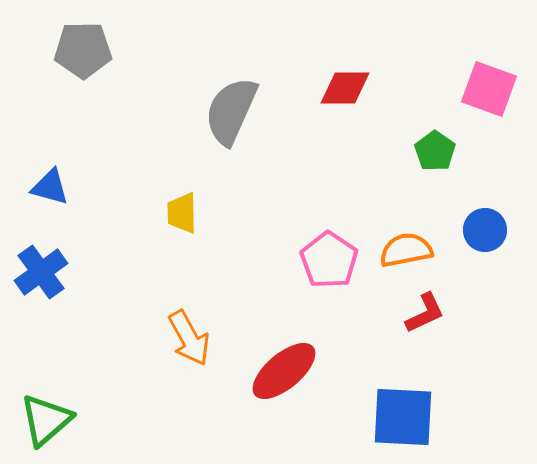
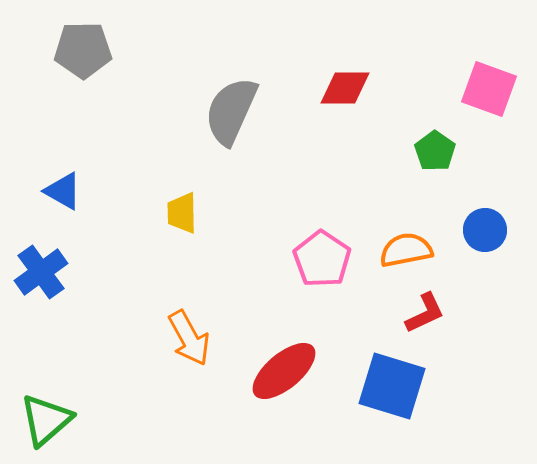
blue triangle: moved 13 px right, 4 px down; rotated 15 degrees clockwise
pink pentagon: moved 7 px left, 1 px up
blue square: moved 11 px left, 31 px up; rotated 14 degrees clockwise
